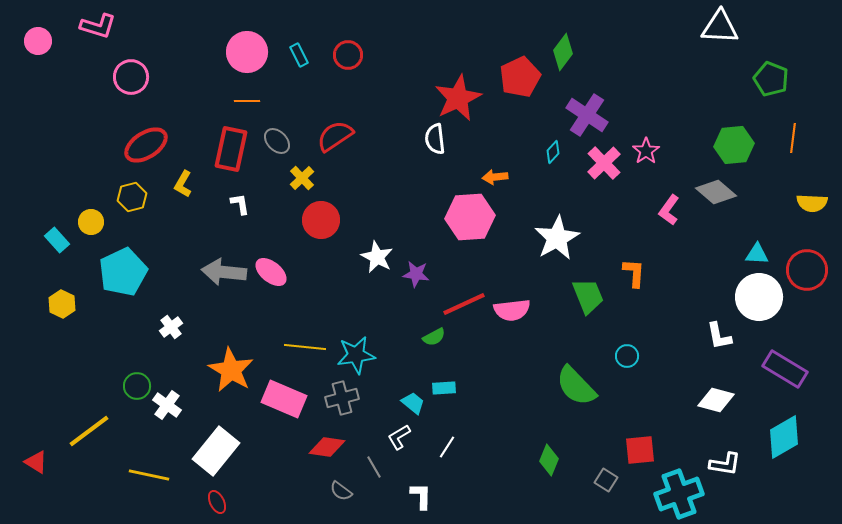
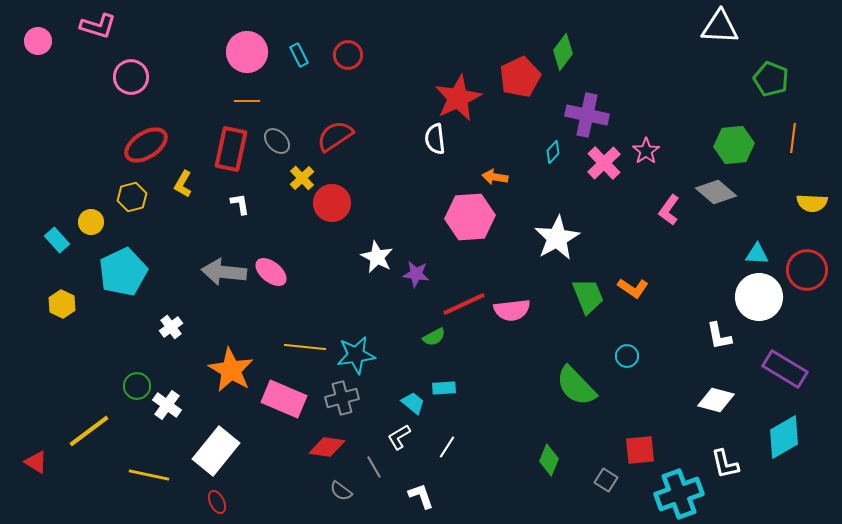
purple cross at (587, 115): rotated 21 degrees counterclockwise
orange arrow at (495, 177): rotated 15 degrees clockwise
red circle at (321, 220): moved 11 px right, 17 px up
orange L-shape at (634, 273): moved 1 px left, 15 px down; rotated 120 degrees clockwise
white L-shape at (725, 464): rotated 68 degrees clockwise
white L-shape at (421, 496): rotated 20 degrees counterclockwise
